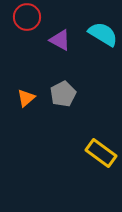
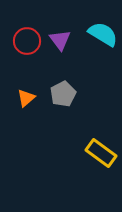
red circle: moved 24 px down
purple triangle: rotated 25 degrees clockwise
